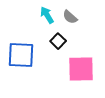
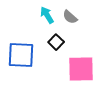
black square: moved 2 px left, 1 px down
